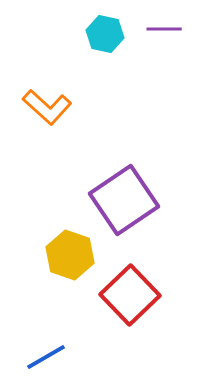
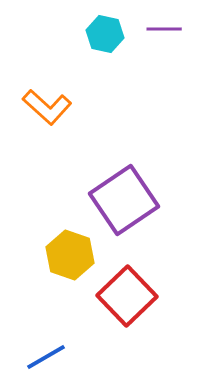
red square: moved 3 px left, 1 px down
